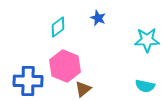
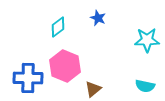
blue cross: moved 3 px up
brown triangle: moved 10 px right
